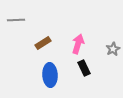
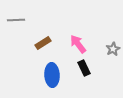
pink arrow: rotated 54 degrees counterclockwise
blue ellipse: moved 2 px right
